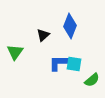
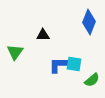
blue diamond: moved 19 px right, 4 px up
black triangle: rotated 40 degrees clockwise
blue L-shape: moved 2 px down
